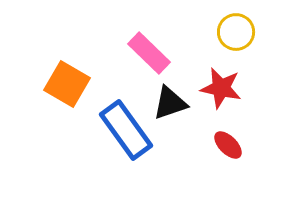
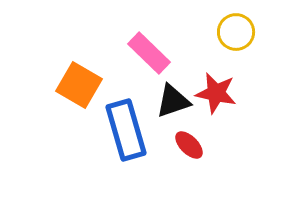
orange square: moved 12 px right, 1 px down
red star: moved 5 px left, 5 px down
black triangle: moved 3 px right, 2 px up
blue rectangle: rotated 20 degrees clockwise
red ellipse: moved 39 px left
